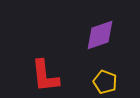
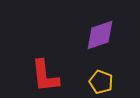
yellow pentagon: moved 4 px left
